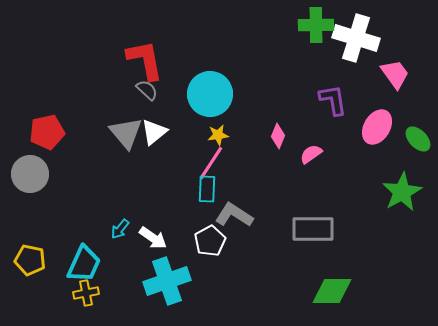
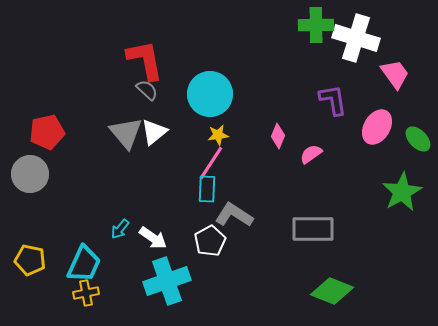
green diamond: rotated 21 degrees clockwise
